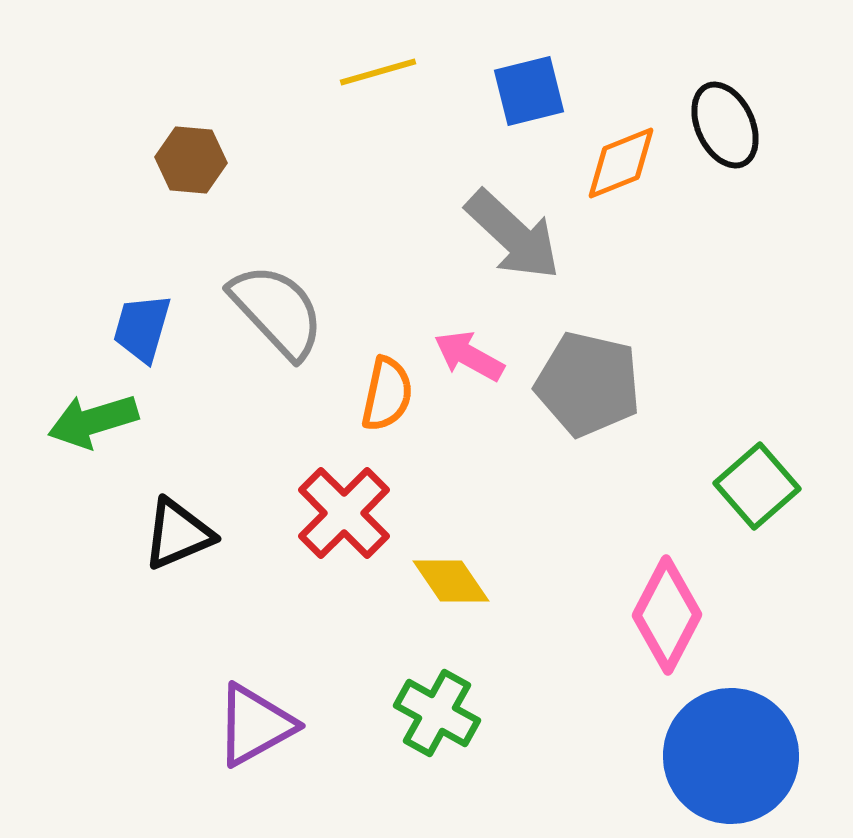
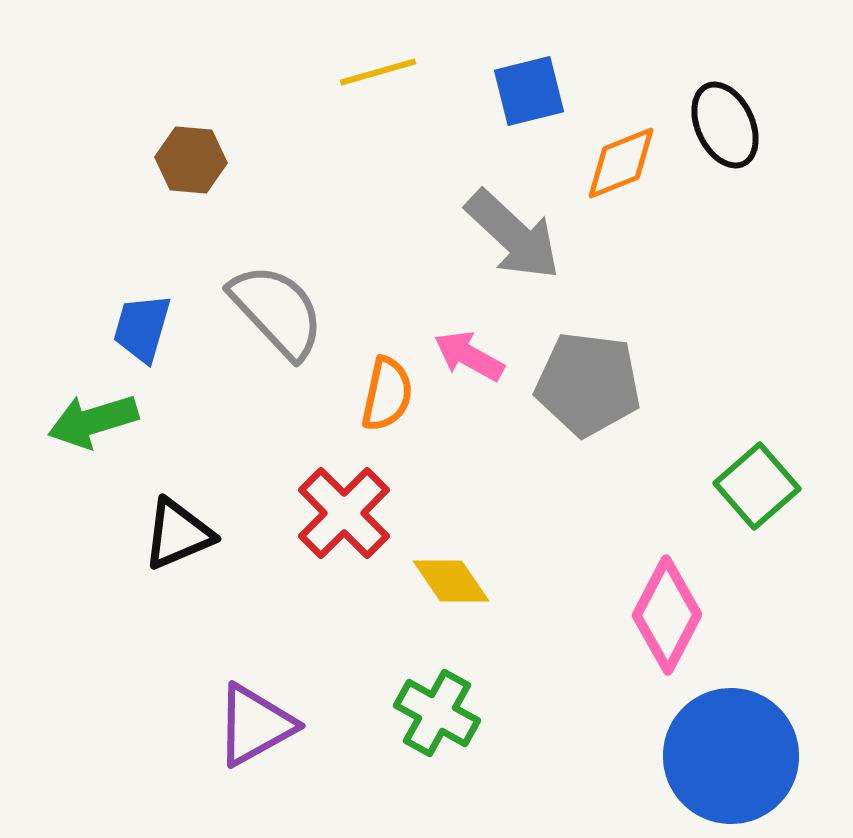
gray pentagon: rotated 6 degrees counterclockwise
